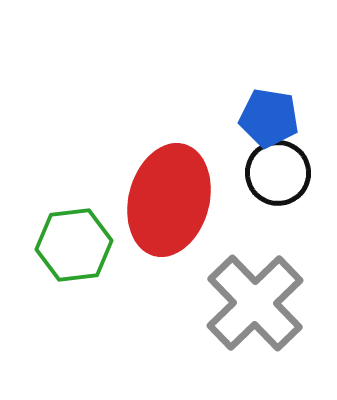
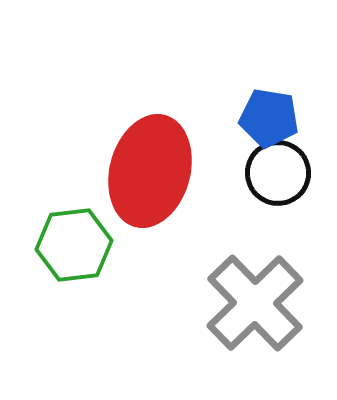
red ellipse: moved 19 px left, 29 px up
